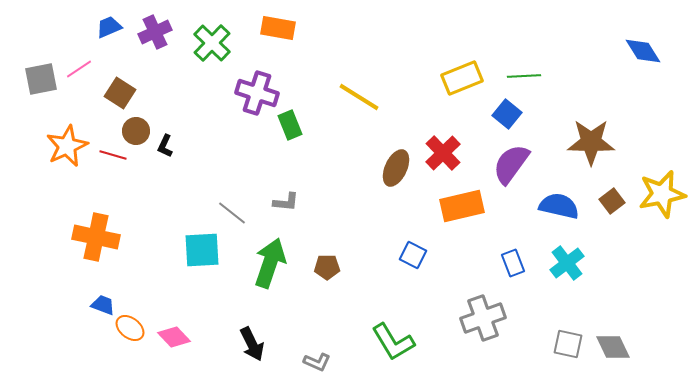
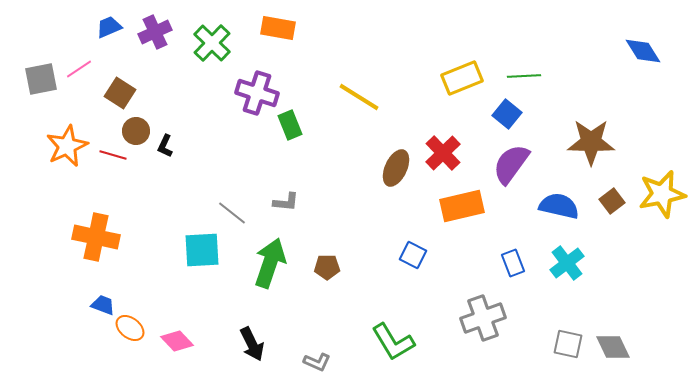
pink diamond at (174, 337): moved 3 px right, 4 px down
